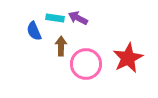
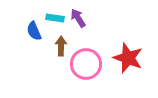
purple arrow: rotated 30 degrees clockwise
red star: rotated 24 degrees counterclockwise
